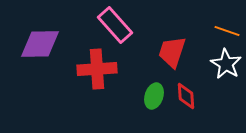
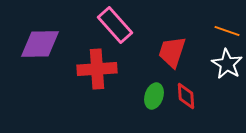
white star: moved 1 px right
